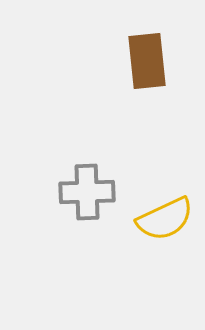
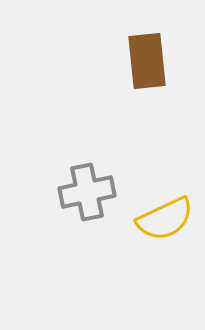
gray cross: rotated 10 degrees counterclockwise
